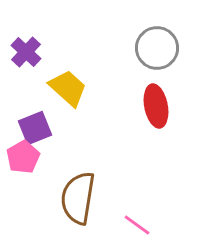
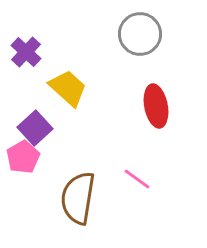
gray circle: moved 17 px left, 14 px up
purple square: rotated 20 degrees counterclockwise
pink line: moved 46 px up
